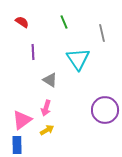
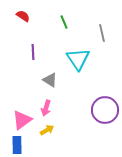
red semicircle: moved 1 px right, 6 px up
